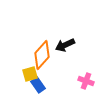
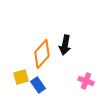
black arrow: rotated 54 degrees counterclockwise
orange diamond: moved 1 px up
yellow square: moved 9 px left, 3 px down
